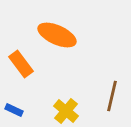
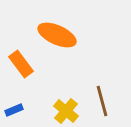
brown line: moved 10 px left, 5 px down; rotated 28 degrees counterclockwise
blue rectangle: rotated 48 degrees counterclockwise
